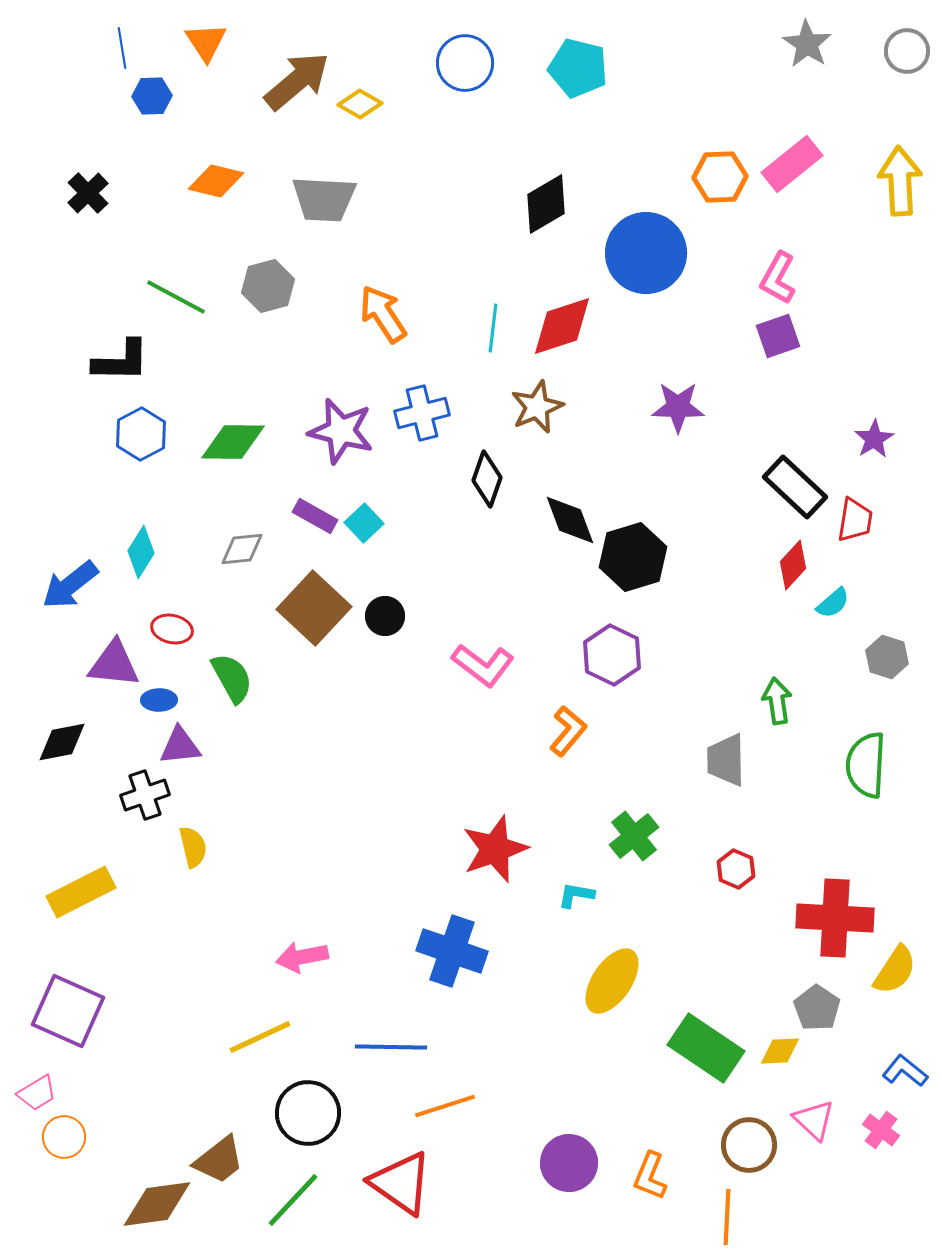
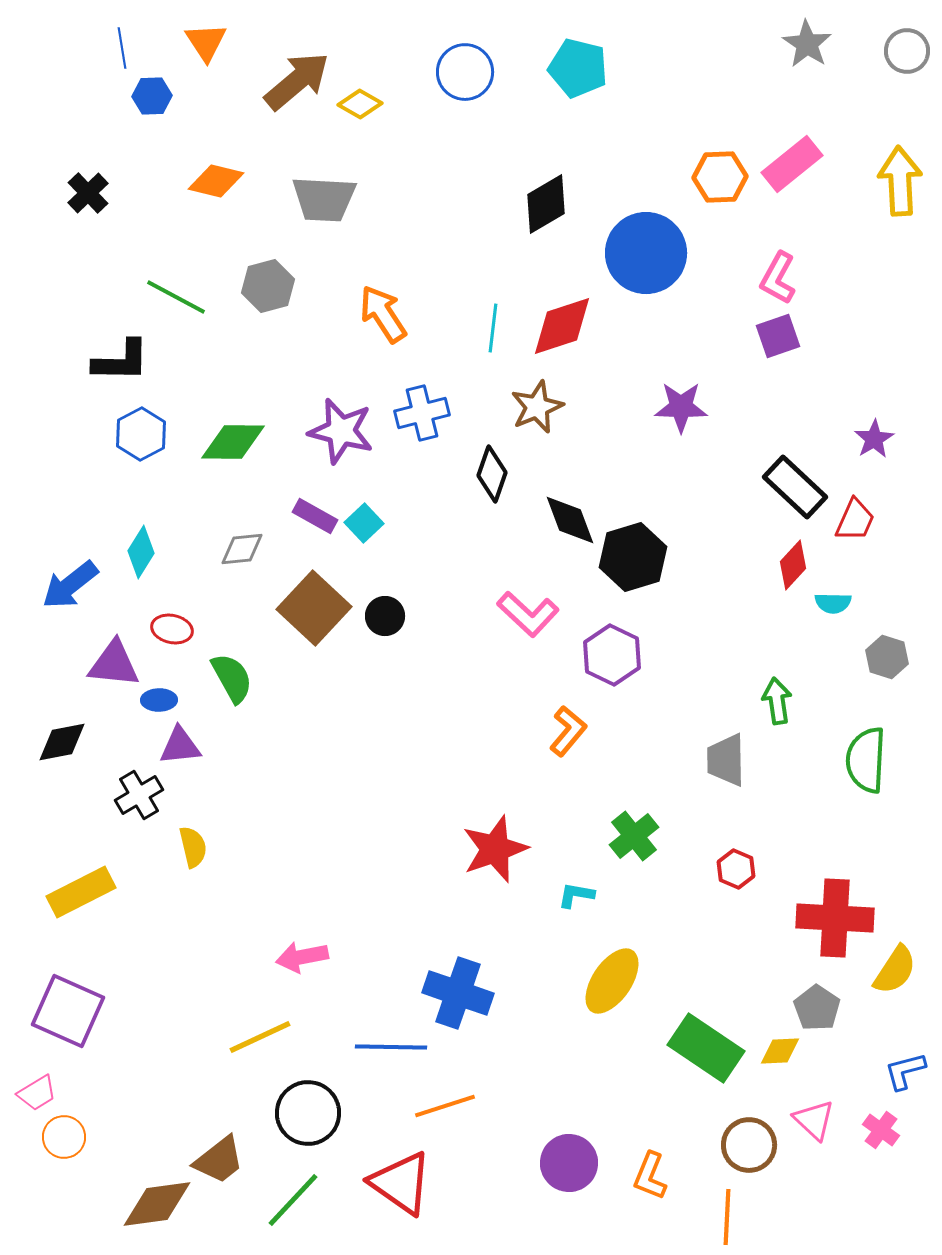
blue circle at (465, 63): moved 9 px down
purple star at (678, 407): moved 3 px right
black diamond at (487, 479): moved 5 px right, 5 px up
red trapezoid at (855, 520): rotated 15 degrees clockwise
cyan semicircle at (833, 603): rotated 42 degrees clockwise
pink L-shape at (483, 665): moved 45 px right, 51 px up; rotated 6 degrees clockwise
green semicircle at (866, 765): moved 5 px up
black cross at (145, 795): moved 6 px left; rotated 12 degrees counterclockwise
blue cross at (452, 951): moved 6 px right, 42 px down
blue L-shape at (905, 1071): rotated 54 degrees counterclockwise
